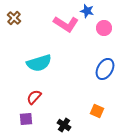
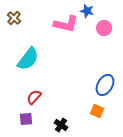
pink L-shape: rotated 20 degrees counterclockwise
cyan semicircle: moved 11 px left, 4 px up; rotated 35 degrees counterclockwise
blue ellipse: moved 16 px down
black cross: moved 3 px left
